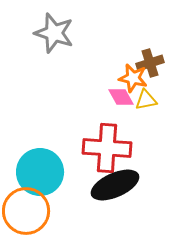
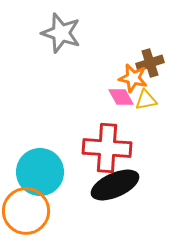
gray star: moved 7 px right
